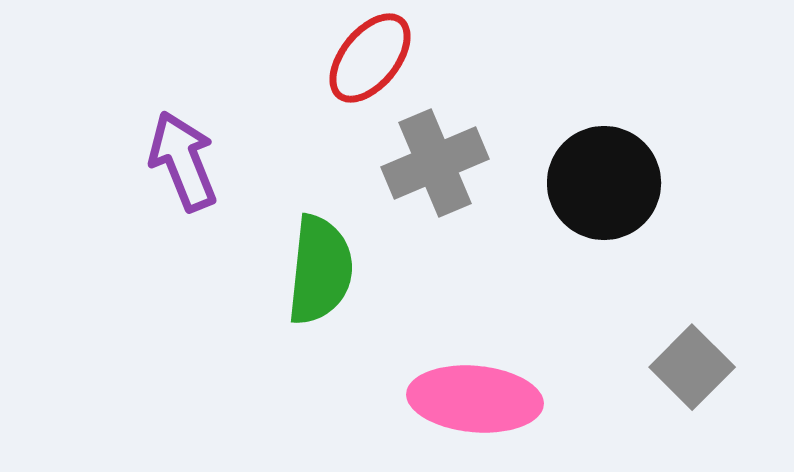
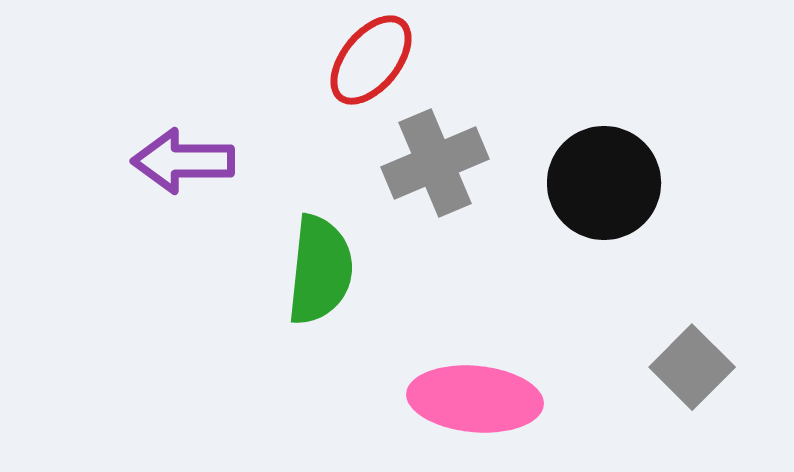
red ellipse: moved 1 px right, 2 px down
purple arrow: rotated 68 degrees counterclockwise
